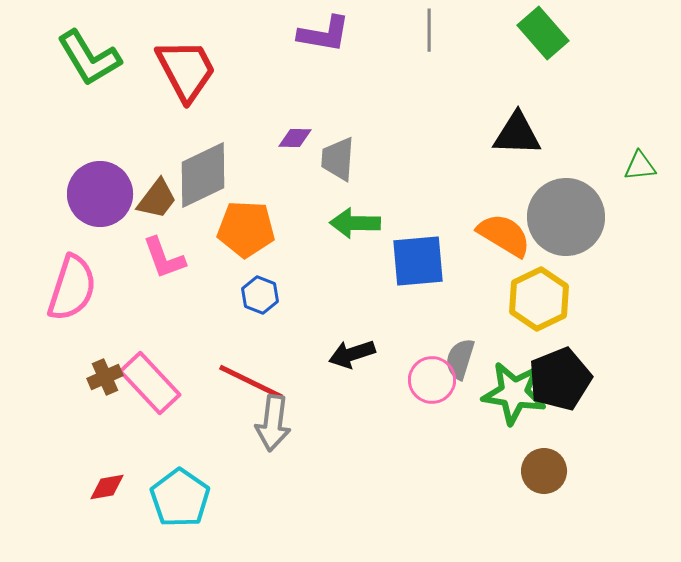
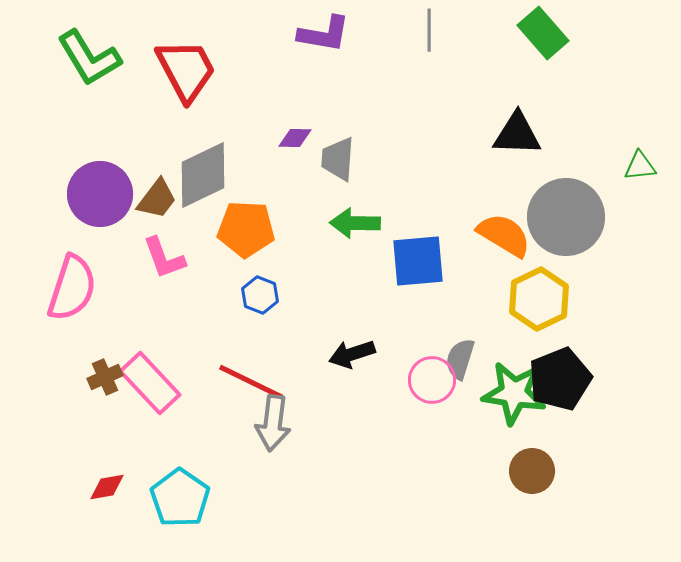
brown circle: moved 12 px left
